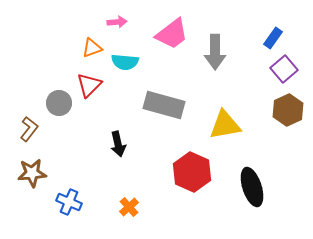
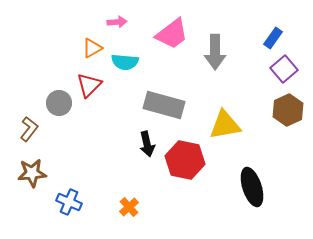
orange triangle: rotated 10 degrees counterclockwise
black arrow: moved 29 px right
red hexagon: moved 7 px left, 12 px up; rotated 12 degrees counterclockwise
